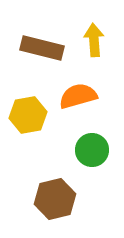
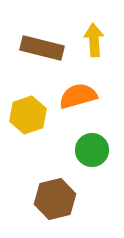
yellow hexagon: rotated 9 degrees counterclockwise
